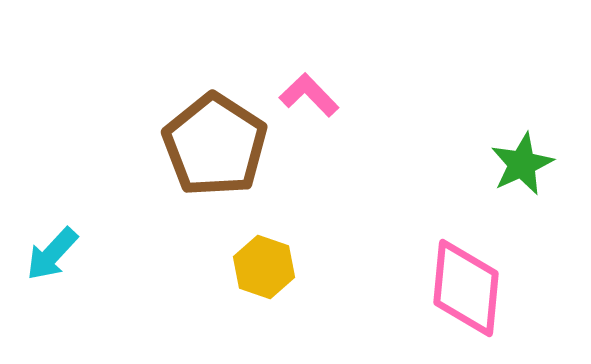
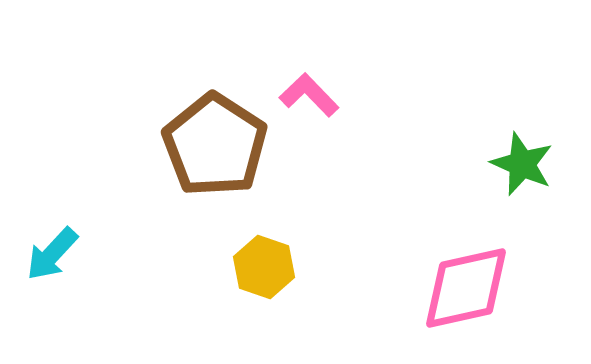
green star: rotated 24 degrees counterclockwise
pink diamond: rotated 72 degrees clockwise
